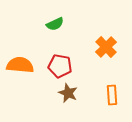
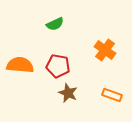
orange cross: moved 1 px left, 3 px down; rotated 10 degrees counterclockwise
red pentagon: moved 2 px left
orange rectangle: rotated 66 degrees counterclockwise
